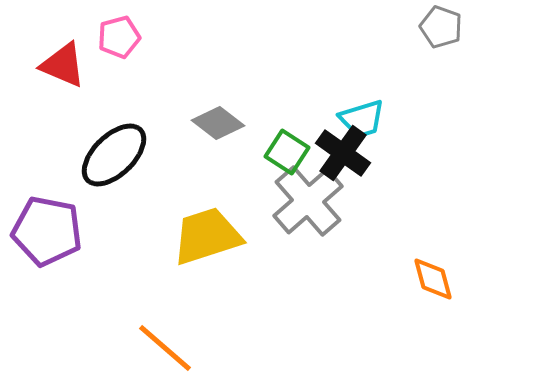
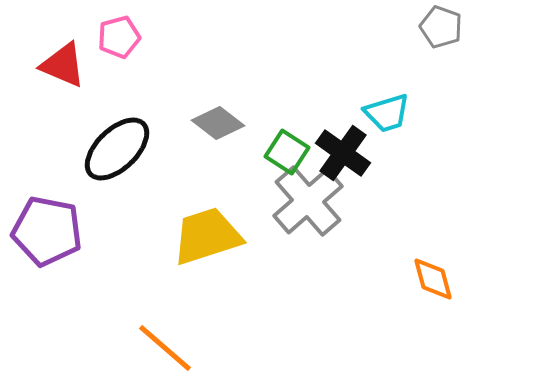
cyan trapezoid: moved 25 px right, 6 px up
black ellipse: moved 3 px right, 6 px up
